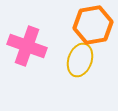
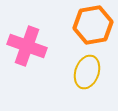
yellow ellipse: moved 7 px right, 12 px down
